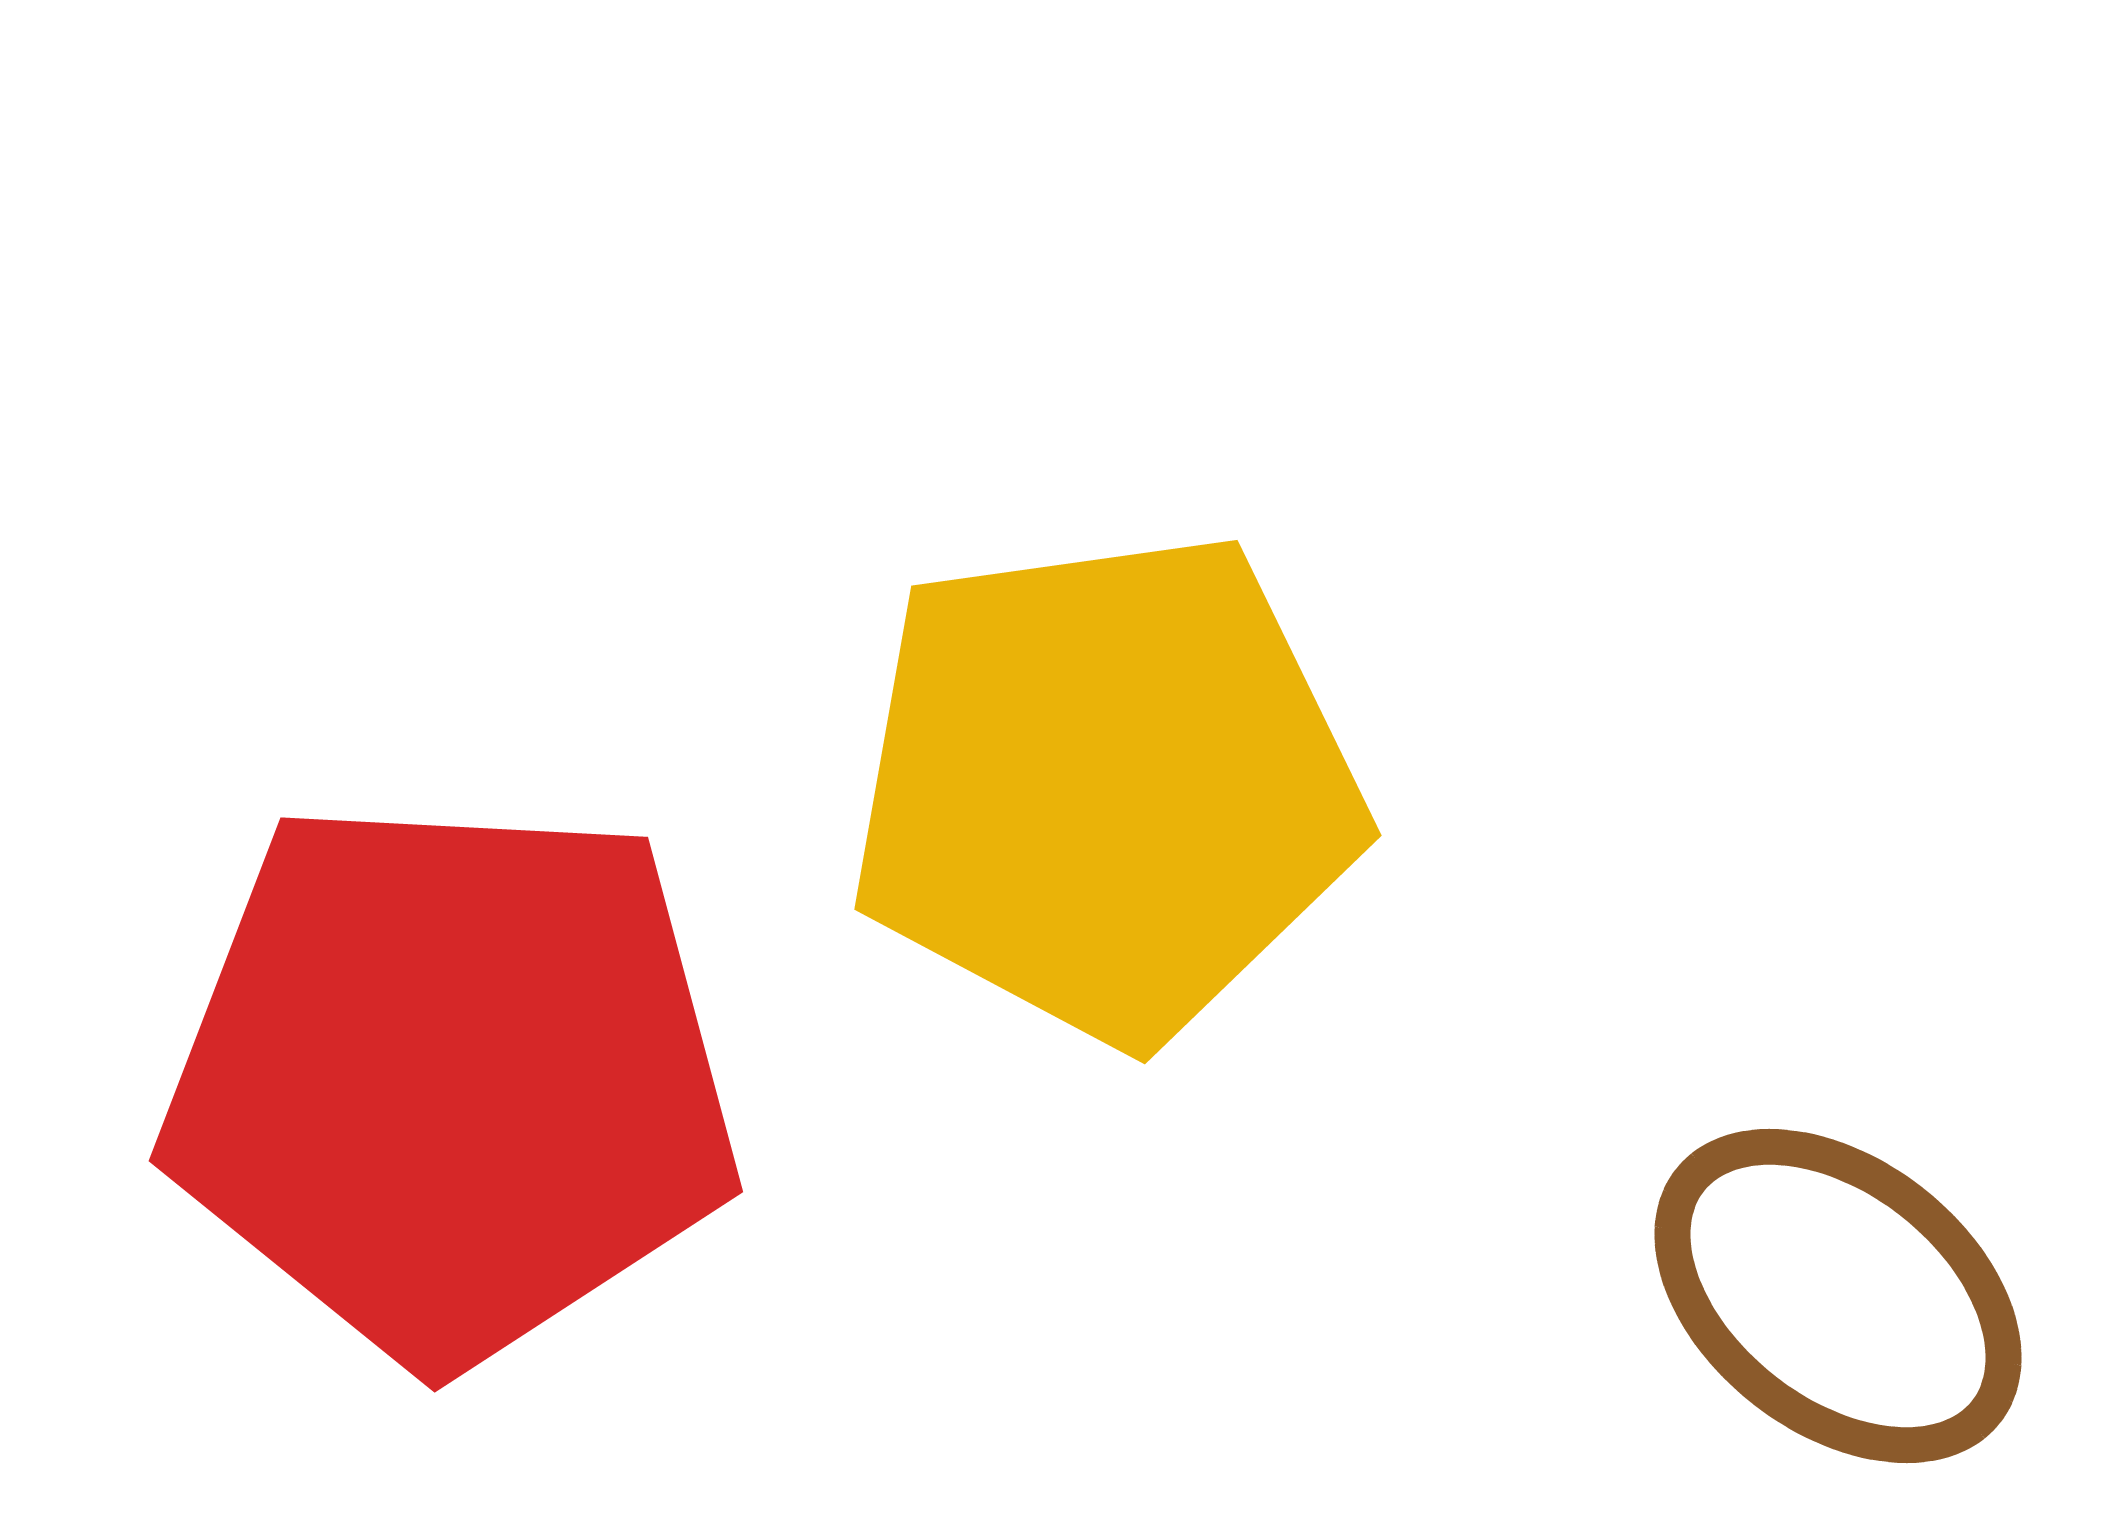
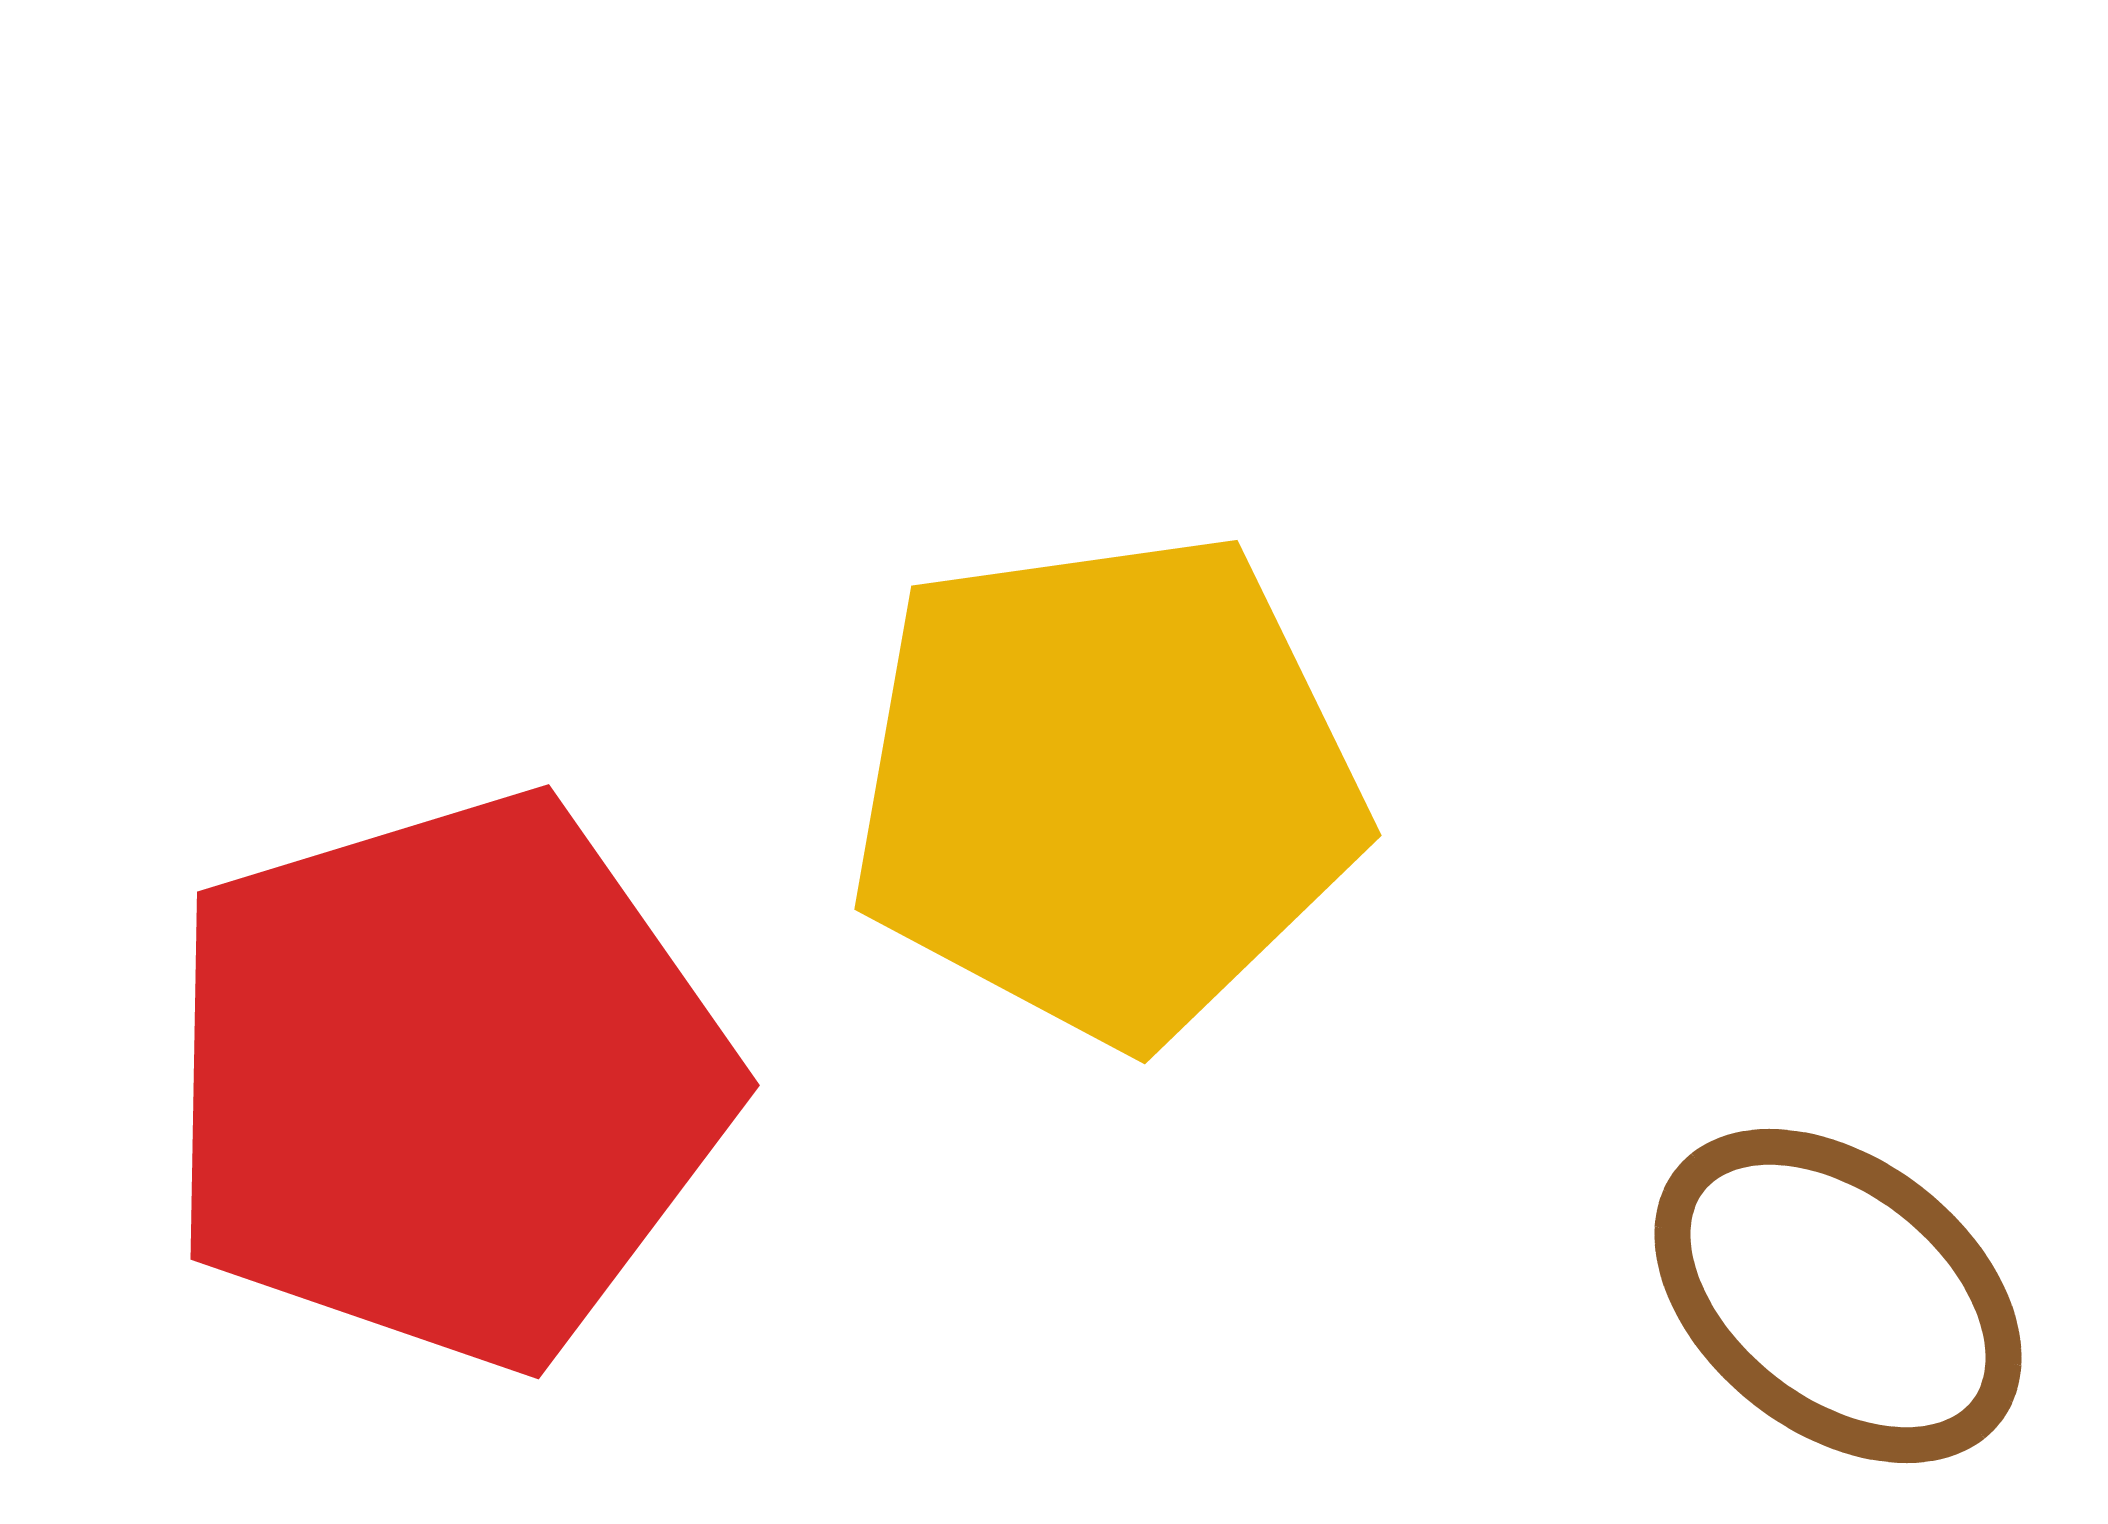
red pentagon: moved 4 px left; rotated 20 degrees counterclockwise
